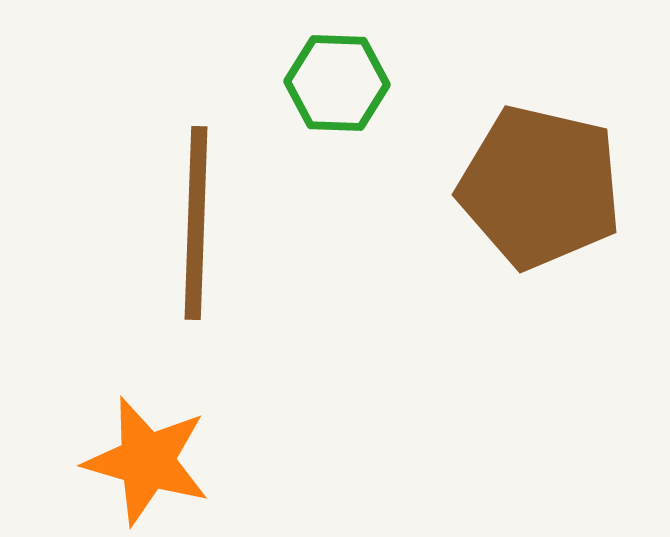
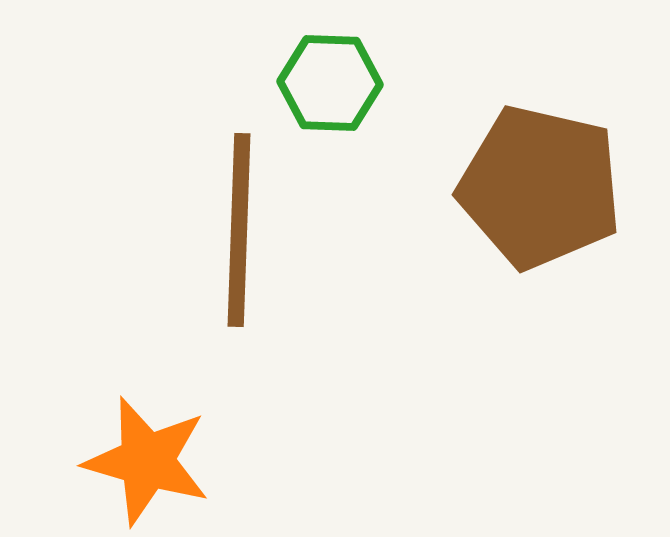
green hexagon: moved 7 px left
brown line: moved 43 px right, 7 px down
